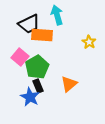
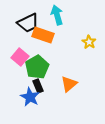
black trapezoid: moved 1 px left, 1 px up
orange rectangle: moved 1 px right; rotated 15 degrees clockwise
